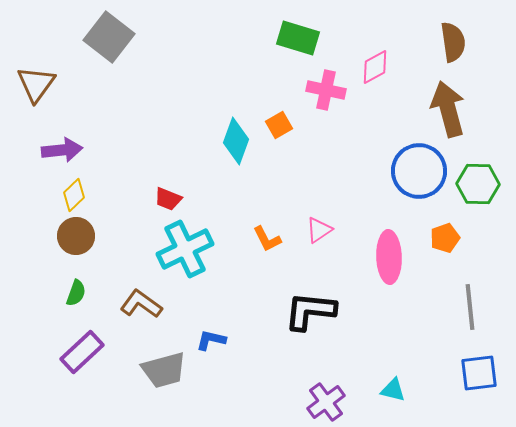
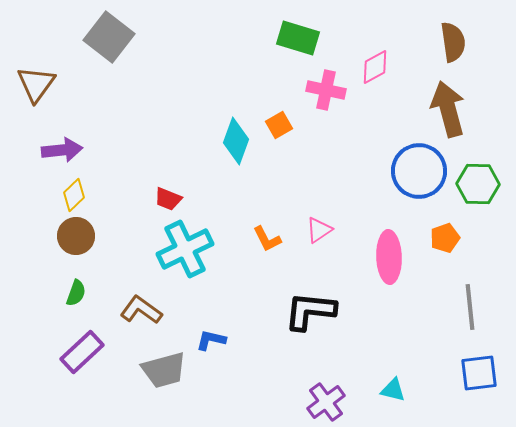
brown L-shape: moved 6 px down
